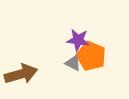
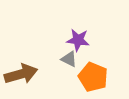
orange pentagon: moved 2 px right, 21 px down
gray triangle: moved 4 px left, 4 px up
